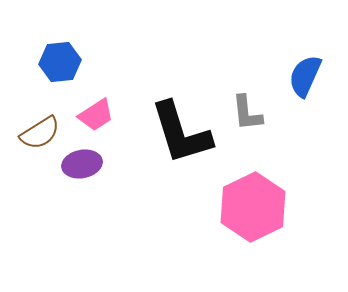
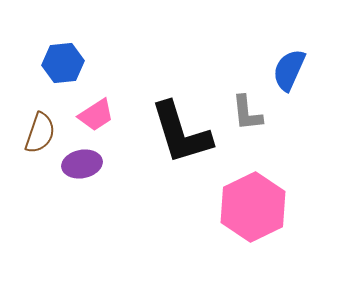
blue hexagon: moved 3 px right, 1 px down
blue semicircle: moved 16 px left, 6 px up
brown semicircle: rotated 39 degrees counterclockwise
